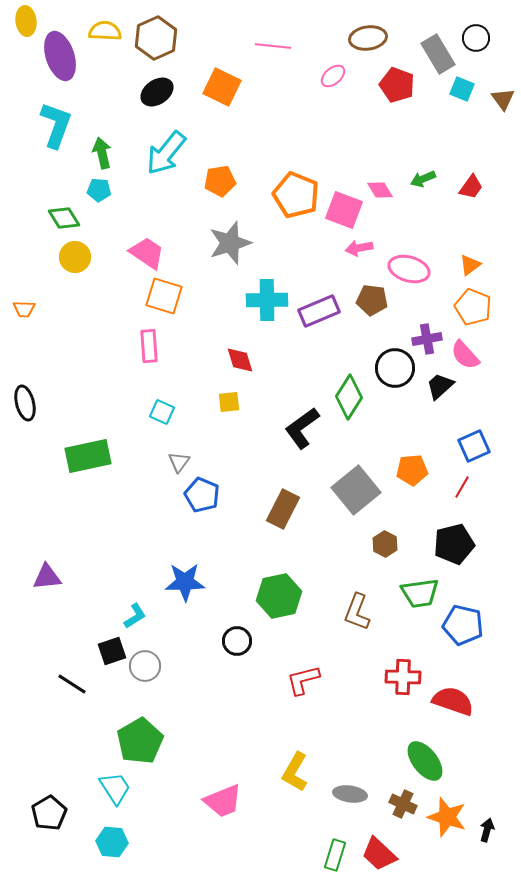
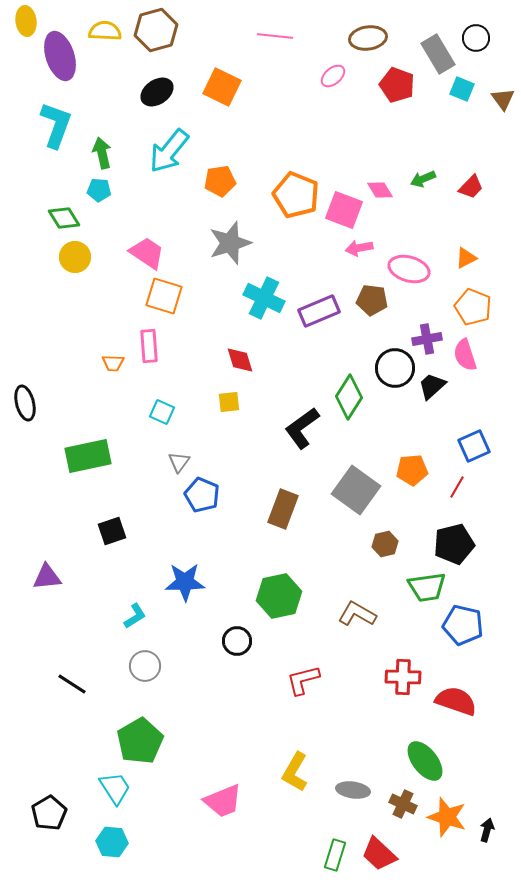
brown hexagon at (156, 38): moved 8 px up; rotated 9 degrees clockwise
pink line at (273, 46): moved 2 px right, 10 px up
cyan arrow at (166, 153): moved 3 px right, 2 px up
red trapezoid at (471, 187): rotated 8 degrees clockwise
orange triangle at (470, 265): moved 4 px left, 7 px up; rotated 10 degrees clockwise
cyan cross at (267, 300): moved 3 px left, 2 px up; rotated 27 degrees clockwise
orange trapezoid at (24, 309): moved 89 px right, 54 px down
pink semicircle at (465, 355): rotated 24 degrees clockwise
black trapezoid at (440, 386): moved 8 px left
red line at (462, 487): moved 5 px left
gray square at (356, 490): rotated 15 degrees counterclockwise
brown rectangle at (283, 509): rotated 6 degrees counterclockwise
brown hexagon at (385, 544): rotated 20 degrees clockwise
green trapezoid at (420, 593): moved 7 px right, 6 px up
brown L-shape at (357, 612): moved 2 px down; rotated 99 degrees clockwise
black square at (112, 651): moved 120 px up
red semicircle at (453, 701): moved 3 px right
gray ellipse at (350, 794): moved 3 px right, 4 px up
